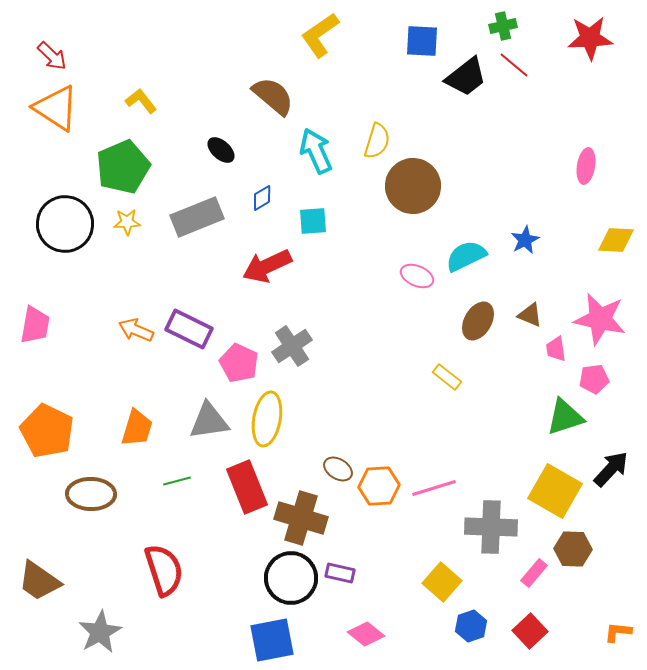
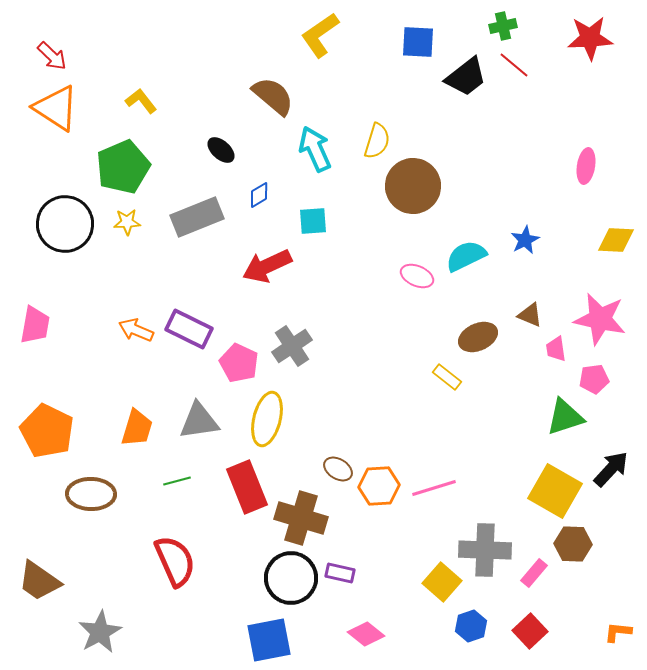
blue square at (422, 41): moved 4 px left, 1 px down
cyan arrow at (316, 151): moved 1 px left, 2 px up
blue diamond at (262, 198): moved 3 px left, 3 px up
brown ellipse at (478, 321): moved 16 px down; rotated 36 degrees clockwise
yellow ellipse at (267, 419): rotated 4 degrees clockwise
gray triangle at (209, 421): moved 10 px left
gray cross at (491, 527): moved 6 px left, 23 px down
brown hexagon at (573, 549): moved 5 px up
red semicircle at (164, 570): moved 11 px right, 9 px up; rotated 6 degrees counterclockwise
blue square at (272, 640): moved 3 px left
